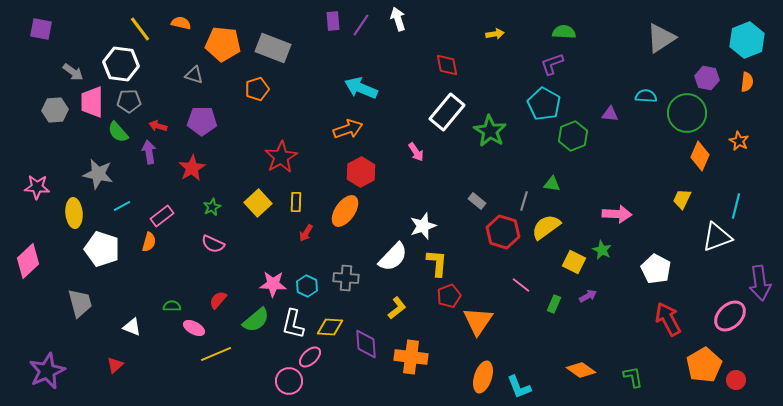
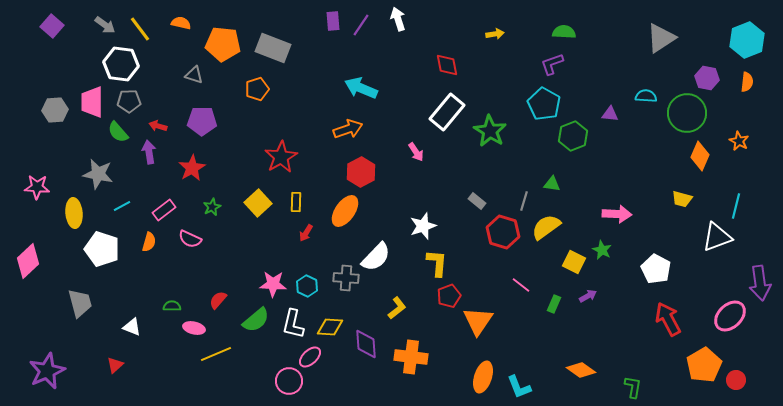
purple square at (41, 29): moved 11 px right, 3 px up; rotated 30 degrees clockwise
gray arrow at (73, 72): moved 32 px right, 47 px up
yellow trapezoid at (682, 199): rotated 100 degrees counterclockwise
pink rectangle at (162, 216): moved 2 px right, 6 px up
pink semicircle at (213, 244): moved 23 px left, 5 px up
white semicircle at (393, 257): moved 17 px left
pink ellipse at (194, 328): rotated 15 degrees counterclockwise
green L-shape at (633, 377): moved 10 px down; rotated 20 degrees clockwise
